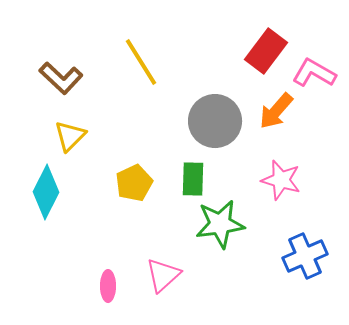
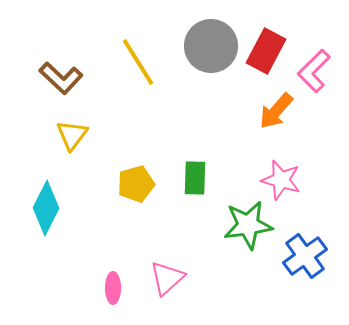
red rectangle: rotated 9 degrees counterclockwise
yellow line: moved 3 px left
pink L-shape: moved 2 px up; rotated 75 degrees counterclockwise
gray circle: moved 4 px left, 75 px up
yellow triangle: moved 2 px right, 1 px up; rotated 8 degrees counterclockwise
green rectangle: moved 2 px right, 1 px up
yellow pentagon: moved 2 px right, 1 px down; rotated 9 degrees clockwise
cyan diamond: moved 16 px down
green star: moved 28 px right, 1 px down
blue cross: rotated 12 degrees counterclockwise
pink triangle: moved 4 px right, 3 px down
pink ellipse: moved 5 px right, 2 px down
